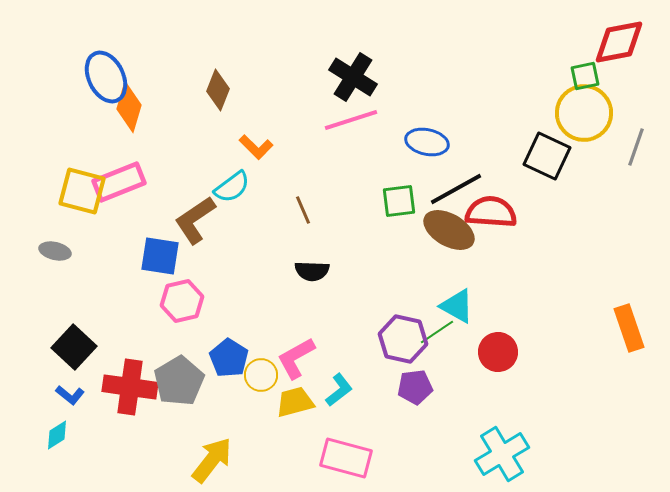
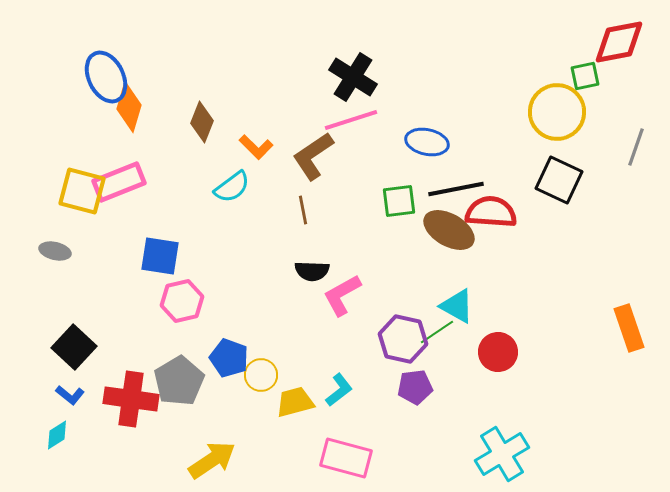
brown diamond at (218, 90): moved 16 px left, 32 px down
yellow circle at (584, 113): moved 27 px left, 1 px up
black square at (547, 156): moved 12 px right, 24 px down
black line at (456, 189): rotated 18 degrees clockwise
brown line at (303, 210): rotated 12 degrees clockwise
brown L-shape at (195, 220): moved 118 px right, 64 px up
blue pentagon at (229, 358): rotated 12 degrees counterclockwise
pink L-shape at (296, 358): moved 46 px right, 63 px up
red cross at (130, 387): moved 1 px right, 12 px down
yellow arrow at (212, 460): rotated 18 degrees clockwise
